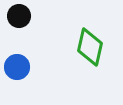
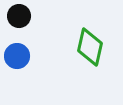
blue circle: moved 11 px up
